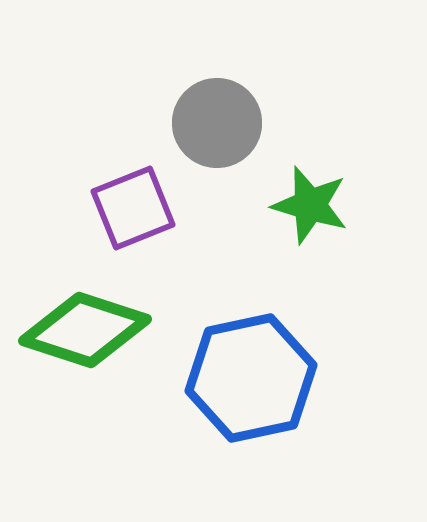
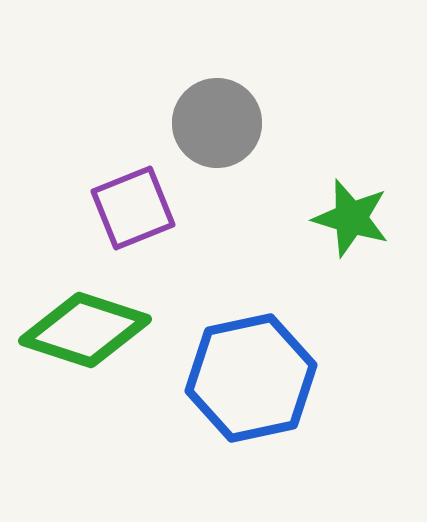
green star: moved 41 px right, 13 px down
